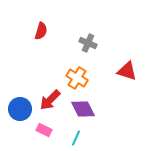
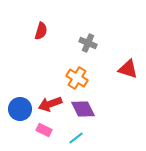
red triangle: moved 1 px right, 2 px up
red arrow: moved 4 px down; rotated 25 degrees clockwise
cyan line: rotated 28 degrees clockwise
